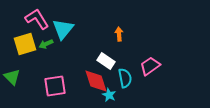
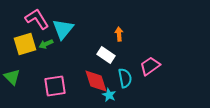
white rectangle: moved 6 px up
